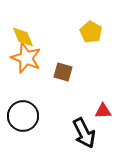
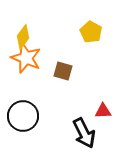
yellow diamond: rotated 60 degrees clockwise
brown square: moved 1 px up
